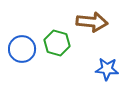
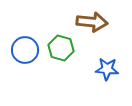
green hexagon: moved 4 px right, 5 px down
blue circle: moved 3 px right, 1 px down
